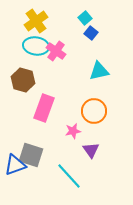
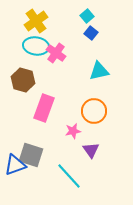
cyan square: moved 2 px right, 2 px up
pink cross: moved 2 px down
